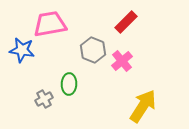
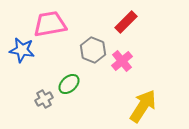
green ellipse: rotated 45 degrees clockwise
